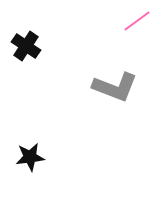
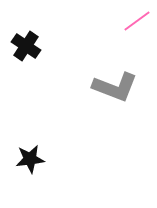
black star: moved 2 px down
